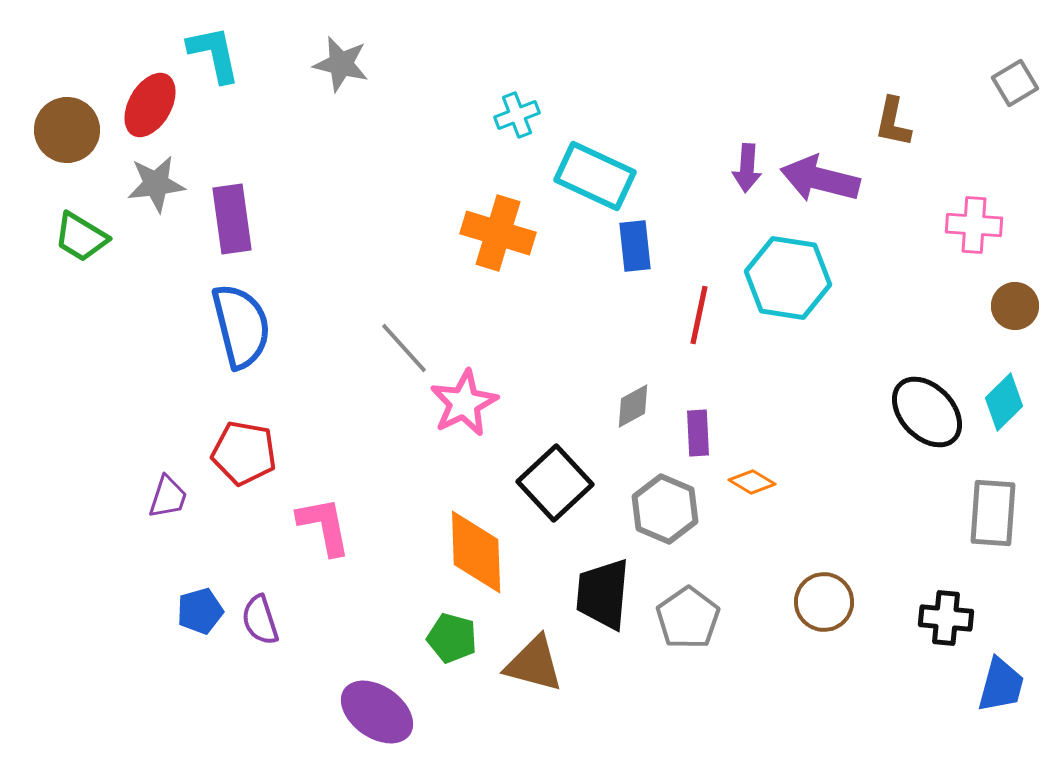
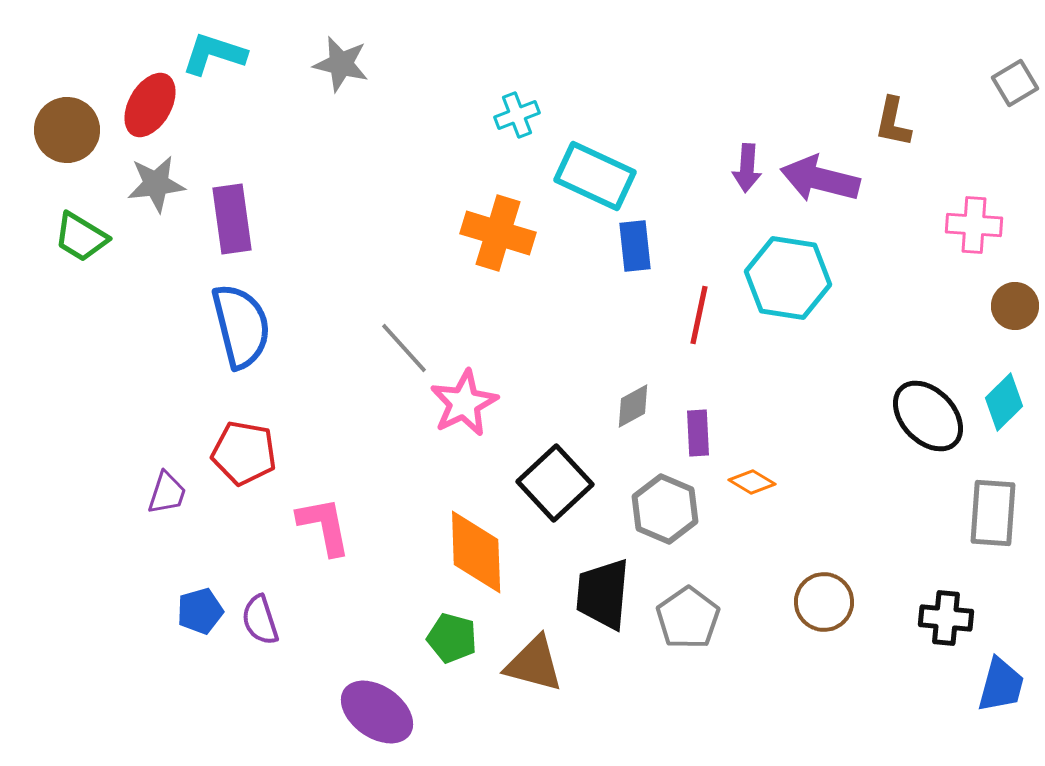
cyan L-shape at (214, 54): rotated 60 degrees counterclockwise
black ellipse at (927, 412): moved 1 px right, 4 px down
purple trapezoid at (168, 497): moved 1 px left, 4 px up
